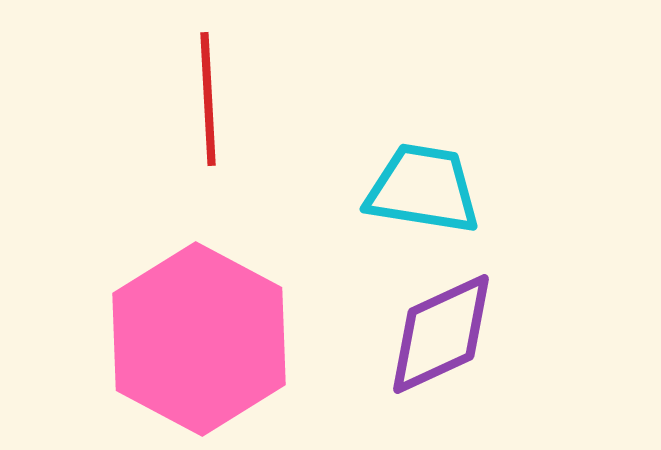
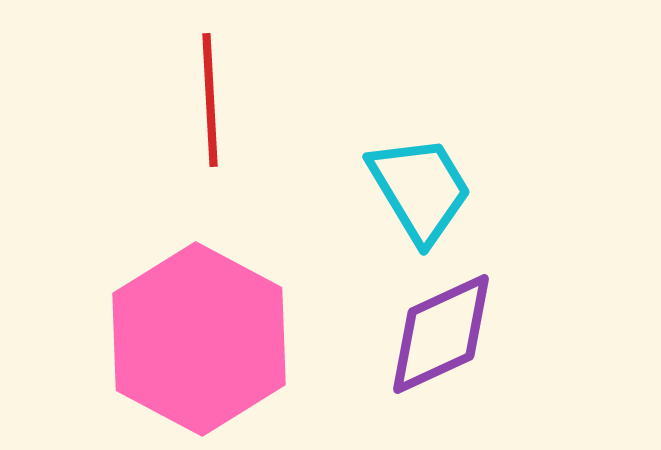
red line: moved 2 px right, 1 px down
cyan trapezoid: moved 3 px left; rotated 50 degrees clockwise
